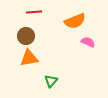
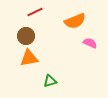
red line: moved 1 px right; rotated 21 degrees counterclockwise
pink semicircle: moved 2 px right, 1 px down
green triangle: moved 1 px left; rotated 32 degrees clockwise
